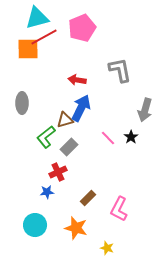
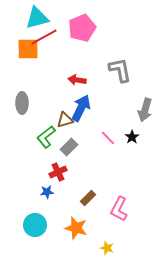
black star: moved 1 px right
